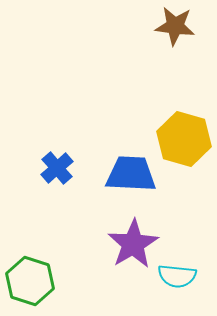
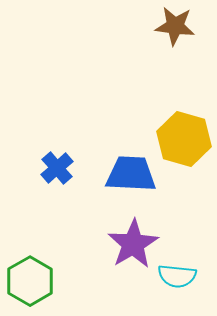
green hexagon: rotated 12 degrees clockwise
